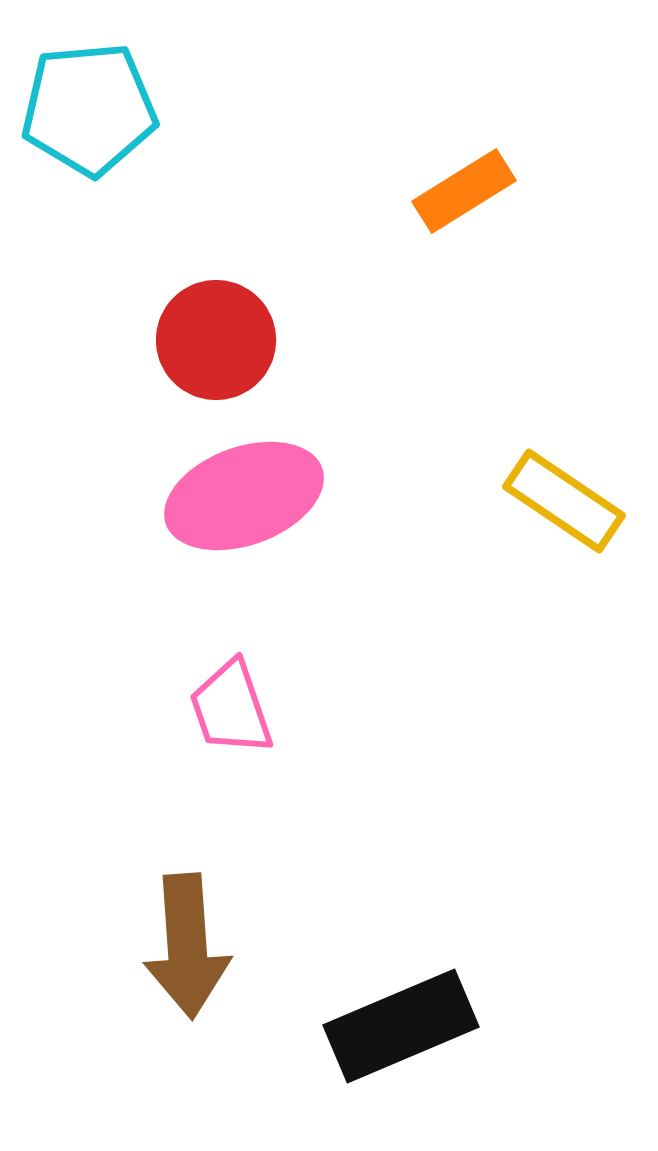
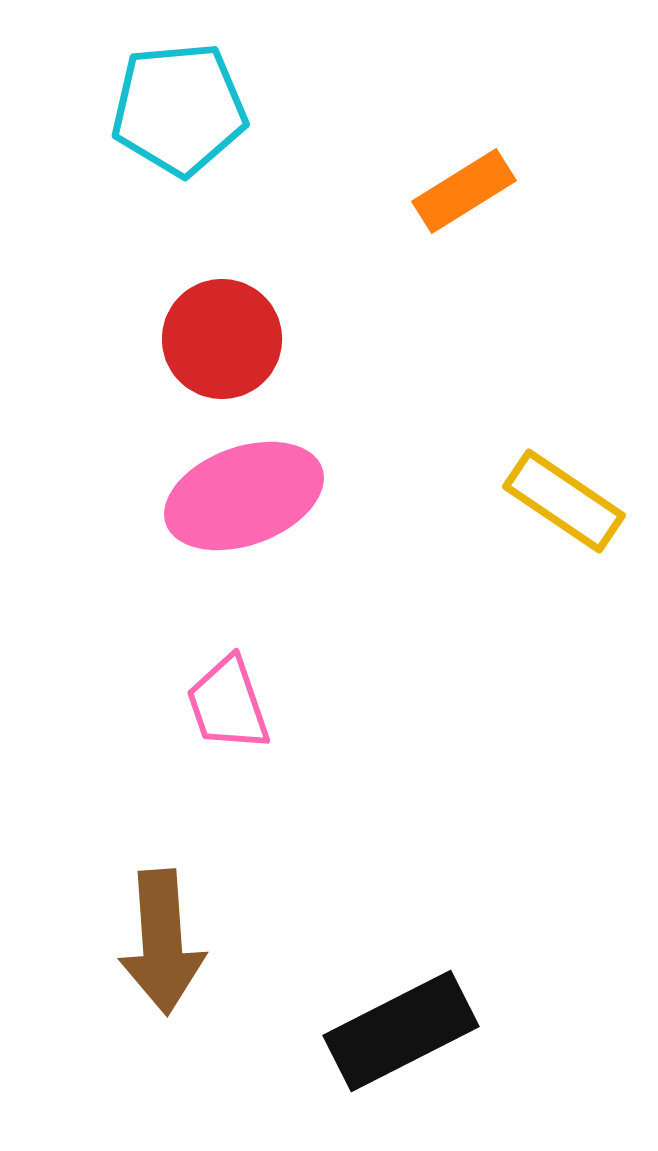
cyan pentagon: moved 90 px right
red circle: moved 6 px right, 1 px up
pink trapezoid: moved 3 px left, 4 px up
brown arrow: moved 25 px left, 4 px up
black rectangle: moved 5 px down; rotated 4 degrees counterclockwise
